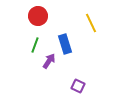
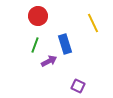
yellow line: moved 2 px right
purple arrow: rotated 28 degrees clockwise
